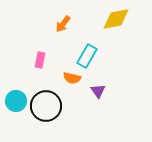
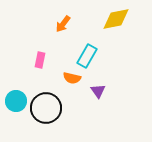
black circle: moved 2 px down
